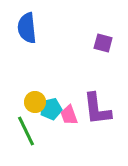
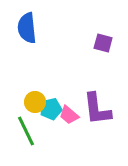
pink trapezoid: rotated 30 degrees counterclockwise
